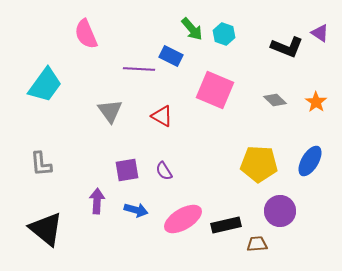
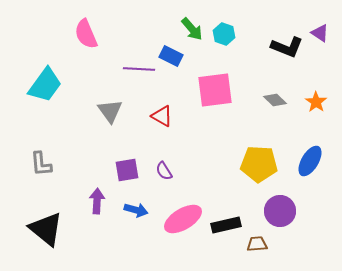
pink square: rotated 30 degrees counterclockwise
